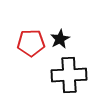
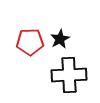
red pentagon: moved 1 px left, 1 px up
